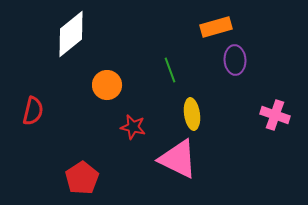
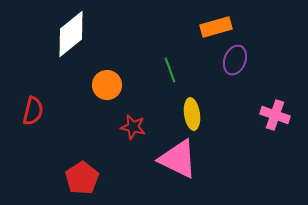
purple ellipse: rotated 24 degrees clockwise
